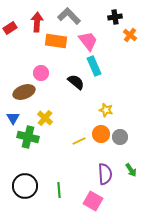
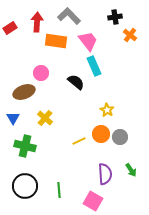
yellow star: moved 1 px right; rotated 16 degrees clockwise
green cross: moved 3 px left, 9 px down
